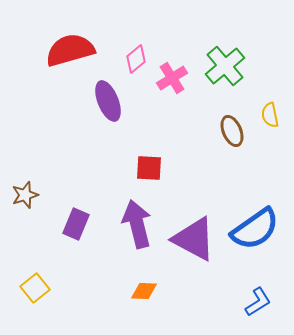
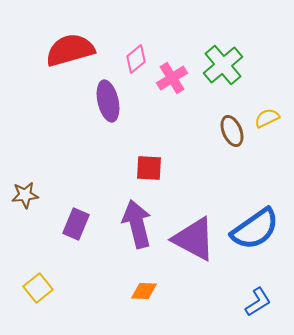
green cross: moved 2 px left, 1 px up
purple ellipse: rotated 9 degrees clockwise
yellow semicircle: moved 3 px left, 3 px down; rotated 75 degrees clockwise
brown star: rotated 12 degrees clockwise
yellow square: moved 3 px right
